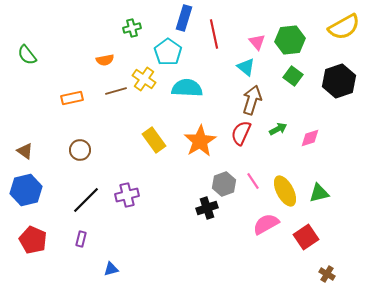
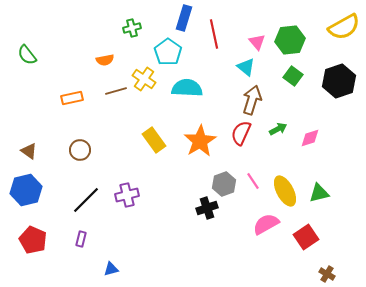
brown triangle: moved 4 px right
